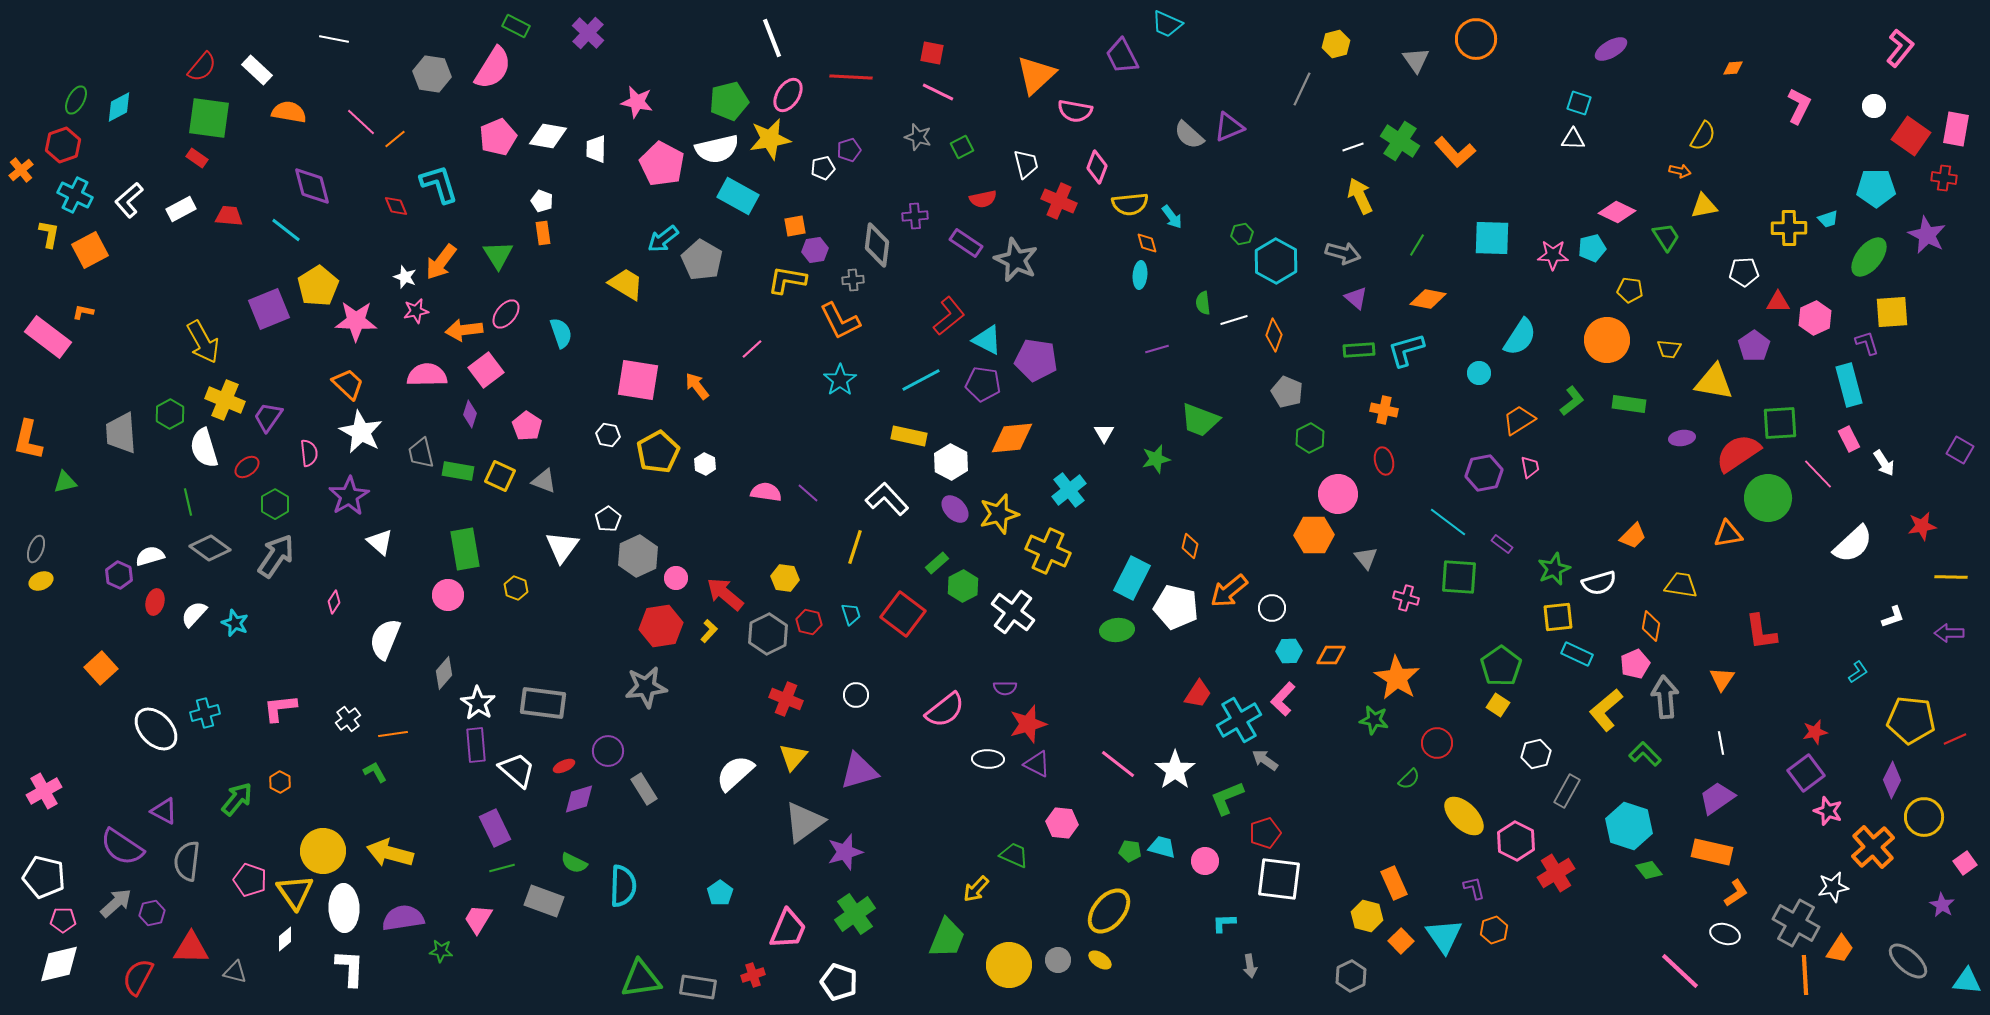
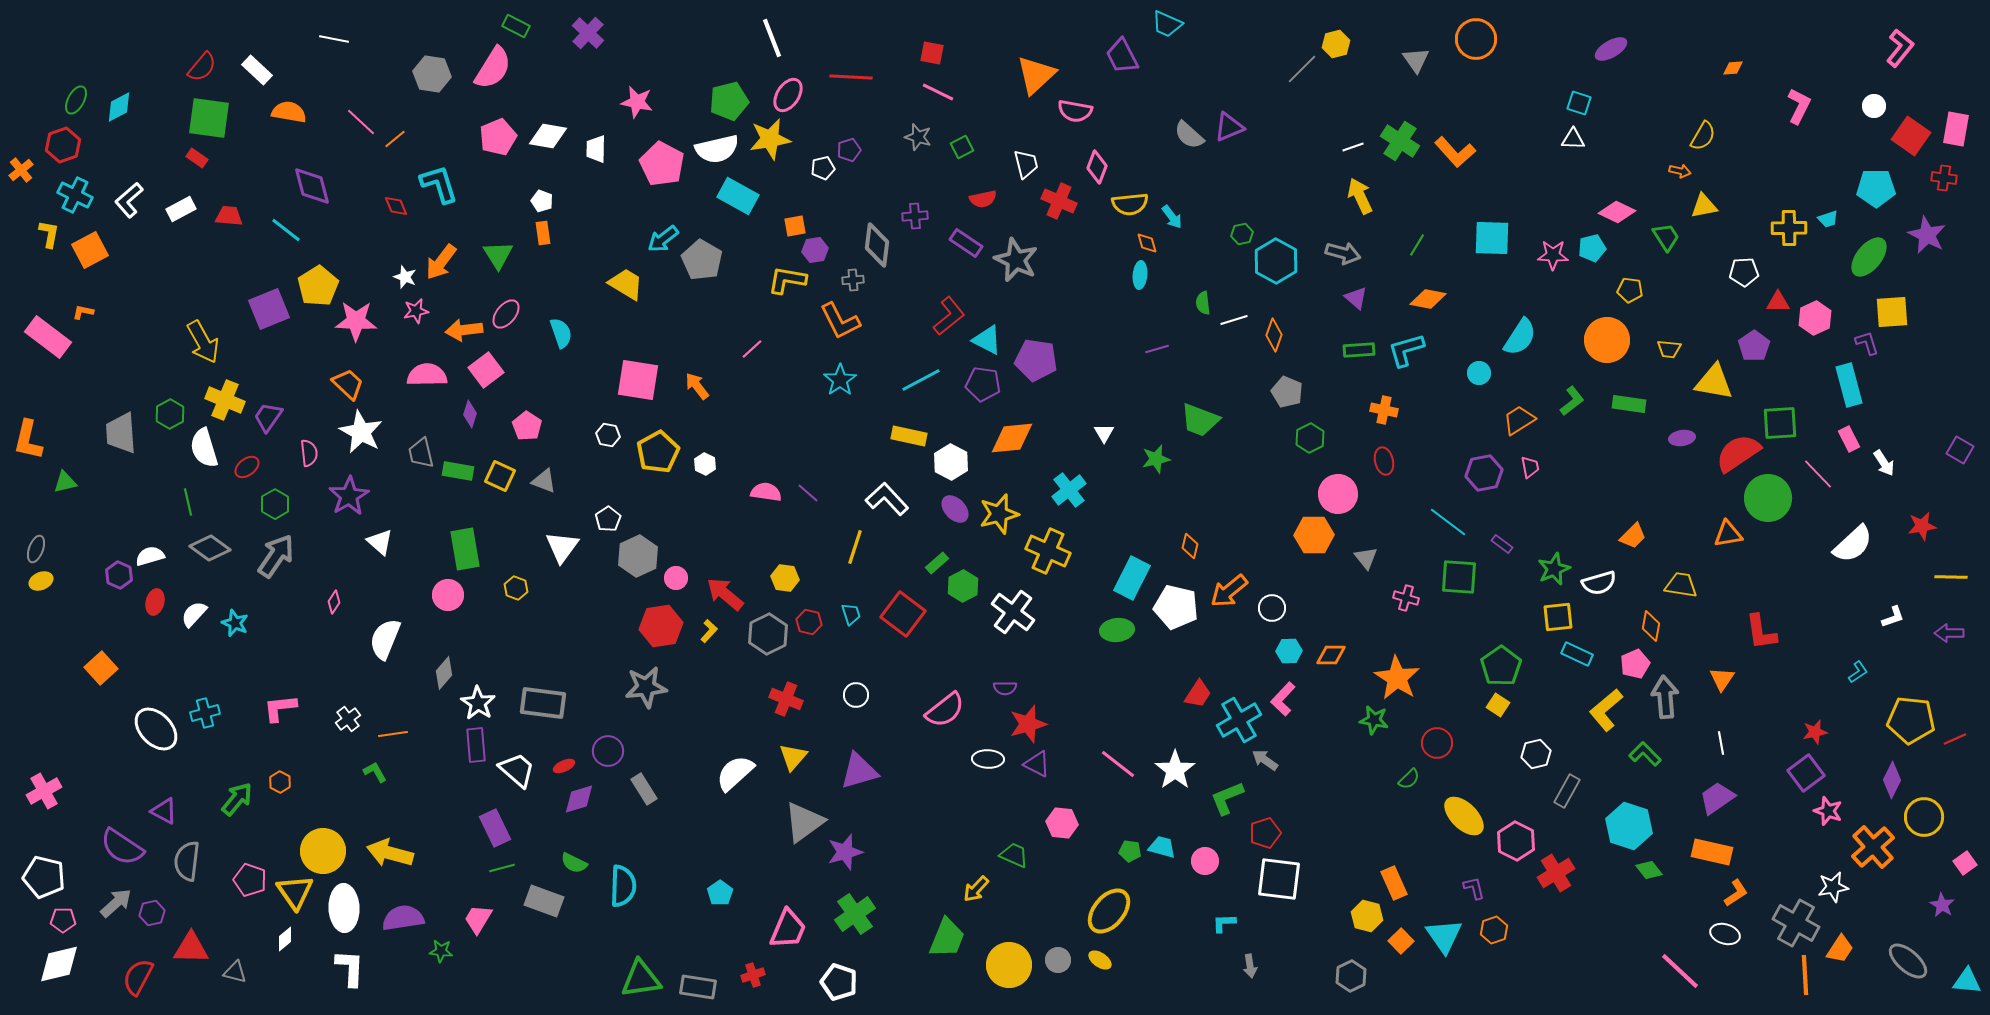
gray line at (1302, 89): moved 20 px up; rotated 20 degrees clockwise
